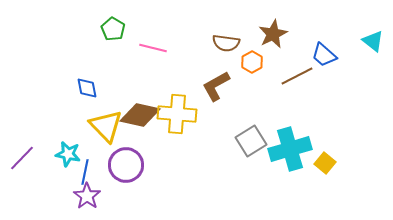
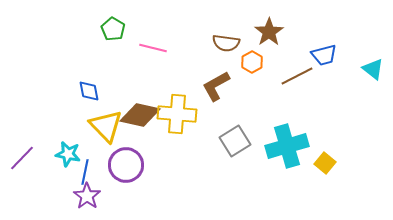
brown star: moved 4 px left, 2 px up; rotated 8 degrees counterclockwise
cyan triangle: moved 28 px down
blue trapezoid: rotated 56 degrees counterclockwise
blue diamond: moved 2 px right, 3 px down
gray square: moved 16 px left
cyan cross: moved 3 px left, 3 px up
